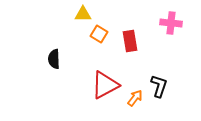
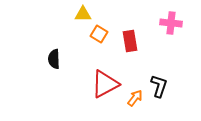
red triangle: moved 1 px up
